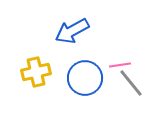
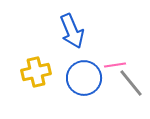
blue arrow: rotated 84 degrees counterclockwise
pink line: moved 5 px left
blue circle: moved 1 px left
